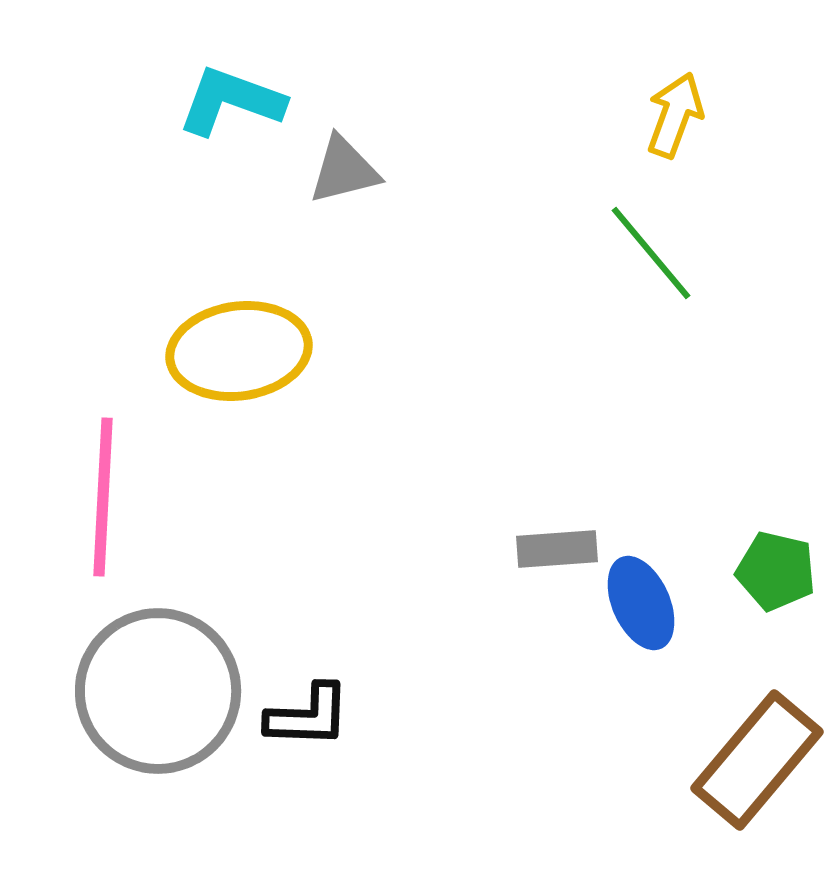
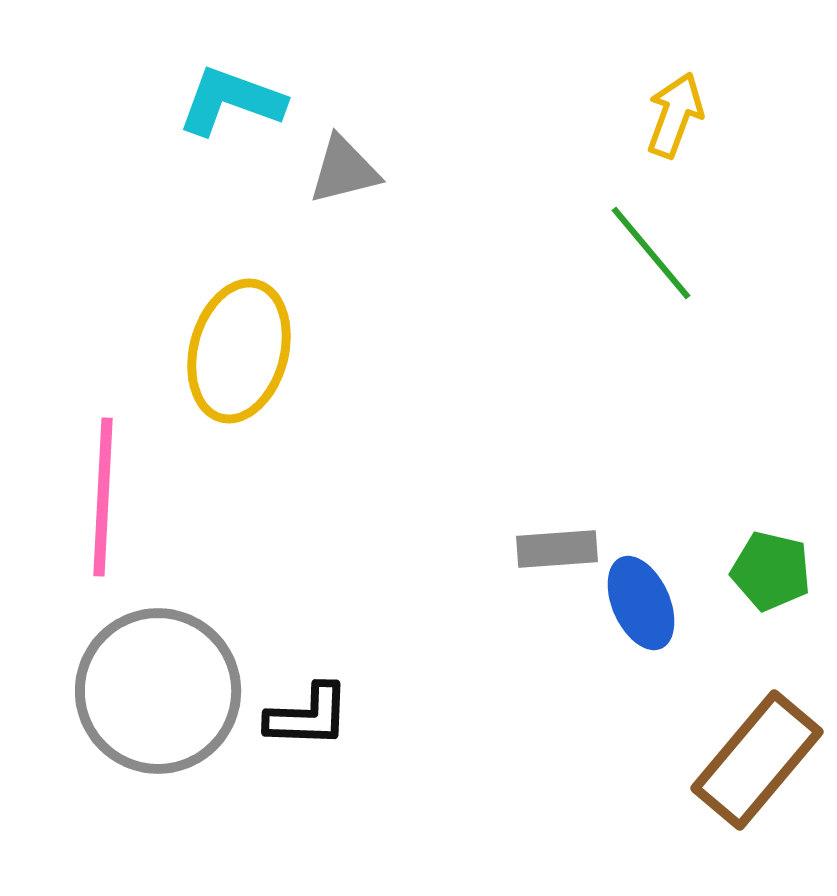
yellow ellipse: rotated 67 degrees counterclockwise
green pentagon: moved 5 px left
